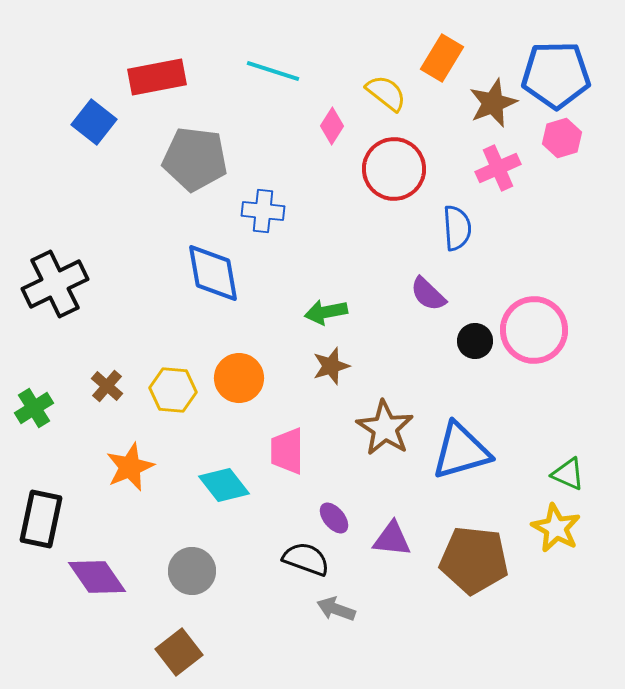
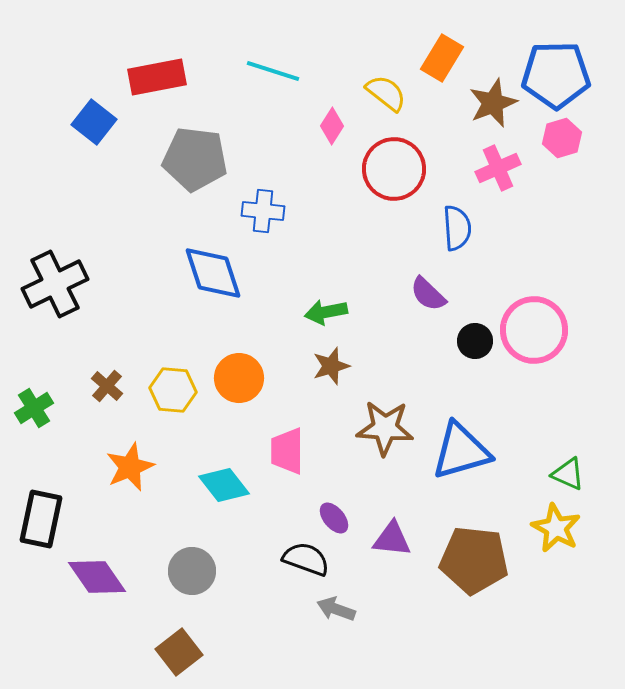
blue diamond at (213, 273): rotated 8 degrees counterclockwise
brown star at (385, 428): rotated 28 degrees counterclockwise
